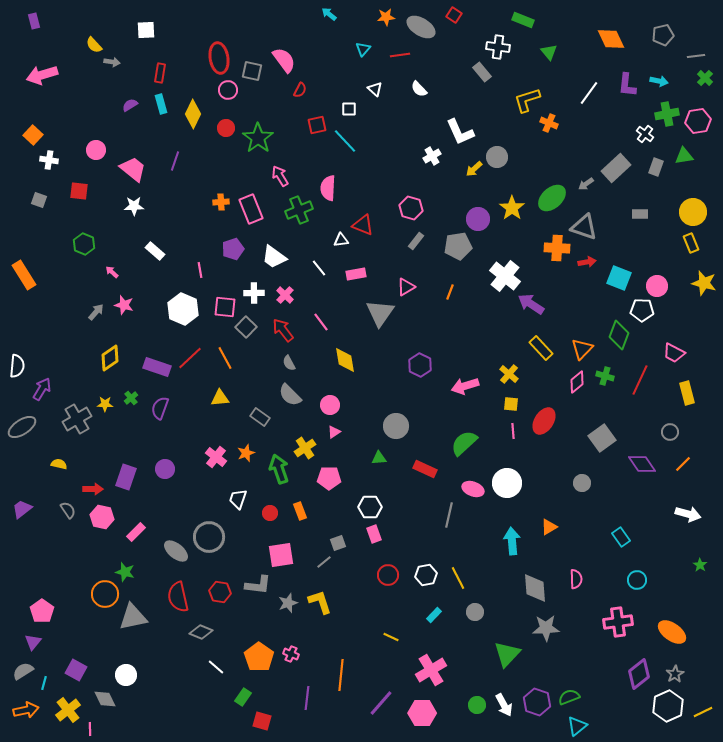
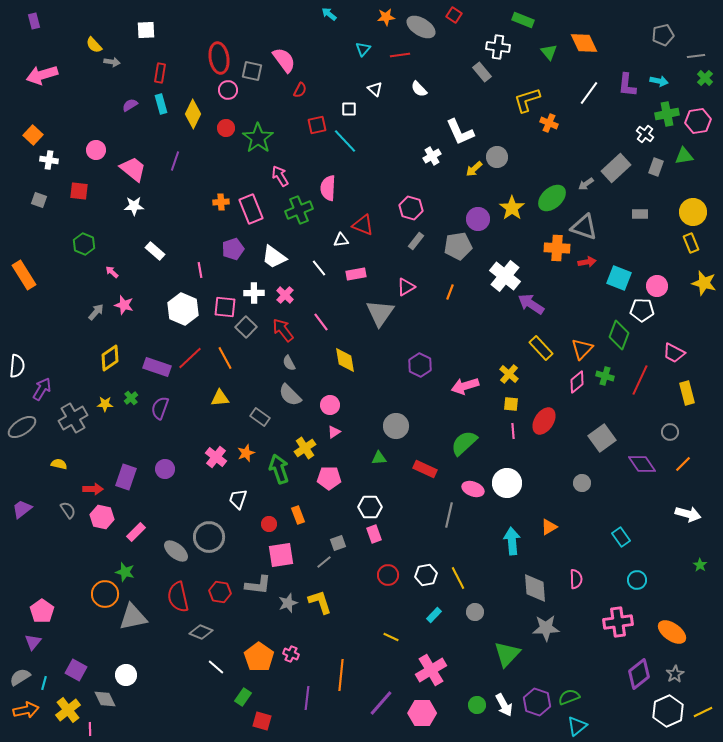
orange diamond at (611, 39): moved 27 px left, 4 px down
gray cross at (77, 419): moved 4 px left, 1 px up
orange rectangle at (300, 511): moved 2 px left, 4 px down
red circle at (270, 513): moved 1 px left, 11 px down
gray semicircle at (23, 671): moved 3 px left, 6 px down
white hexagon at (668, 706): moved 5 px down
